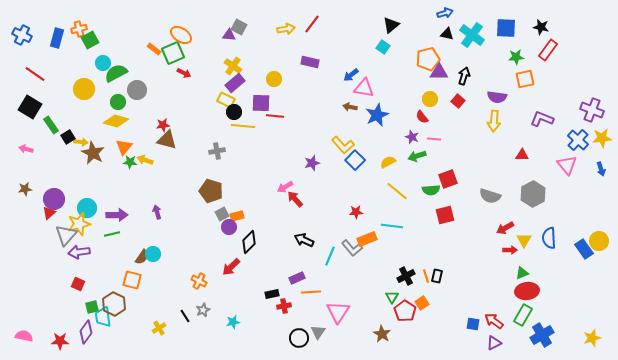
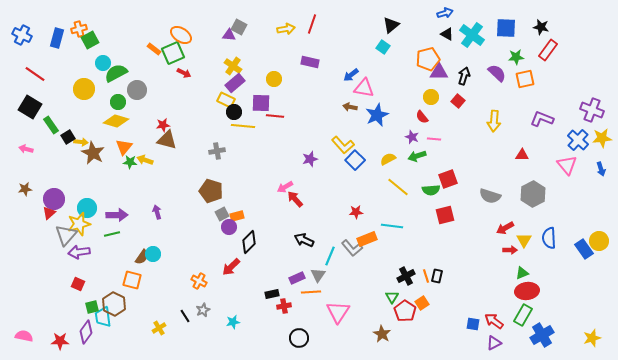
red line at (312, 24): rotated 18 degrees counterclockwise
black triangle at (447, 34): rotated 16 degrees clockwise
purple semicircle at (497, 97): moved 24 px up; rotated 144 degrees counterclockwise
yellow circle at (430, 99): moved 1 px right, 2 px up
yellow semicircle at (388, 162): moved 3 px up
purple star at (312, 163): moved 2 px left, 4 px up
yellow line at (397, 191): moved 1 px right, 4 px up
gray triangle at (318, 332): moved 57 px up
